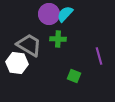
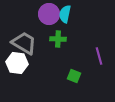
cyan semicircle: rotated 30 degrees counterclockwise
gray trapezoid: moved 5 px left, 2 px up
